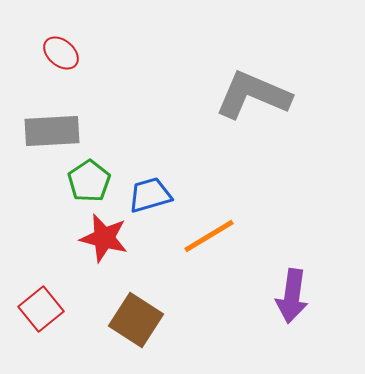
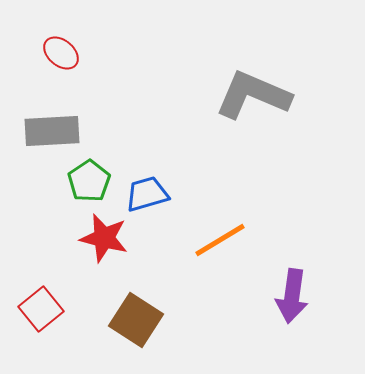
blue trapezoid: moved 3 px left, 1 px up
orange line: moved 11 px right, 4 px down
